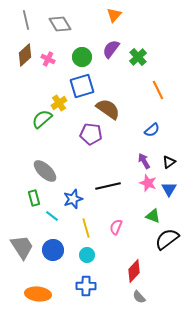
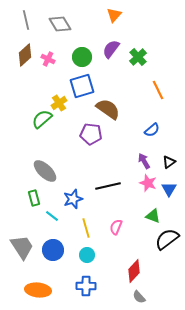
orange ellipse: moved 4 px up
